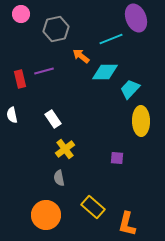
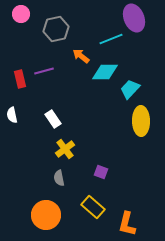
purple ellipse: moved 2 px left
purple square: moved 16 px left, 14 px down; rotated 16 degrees clockwise
